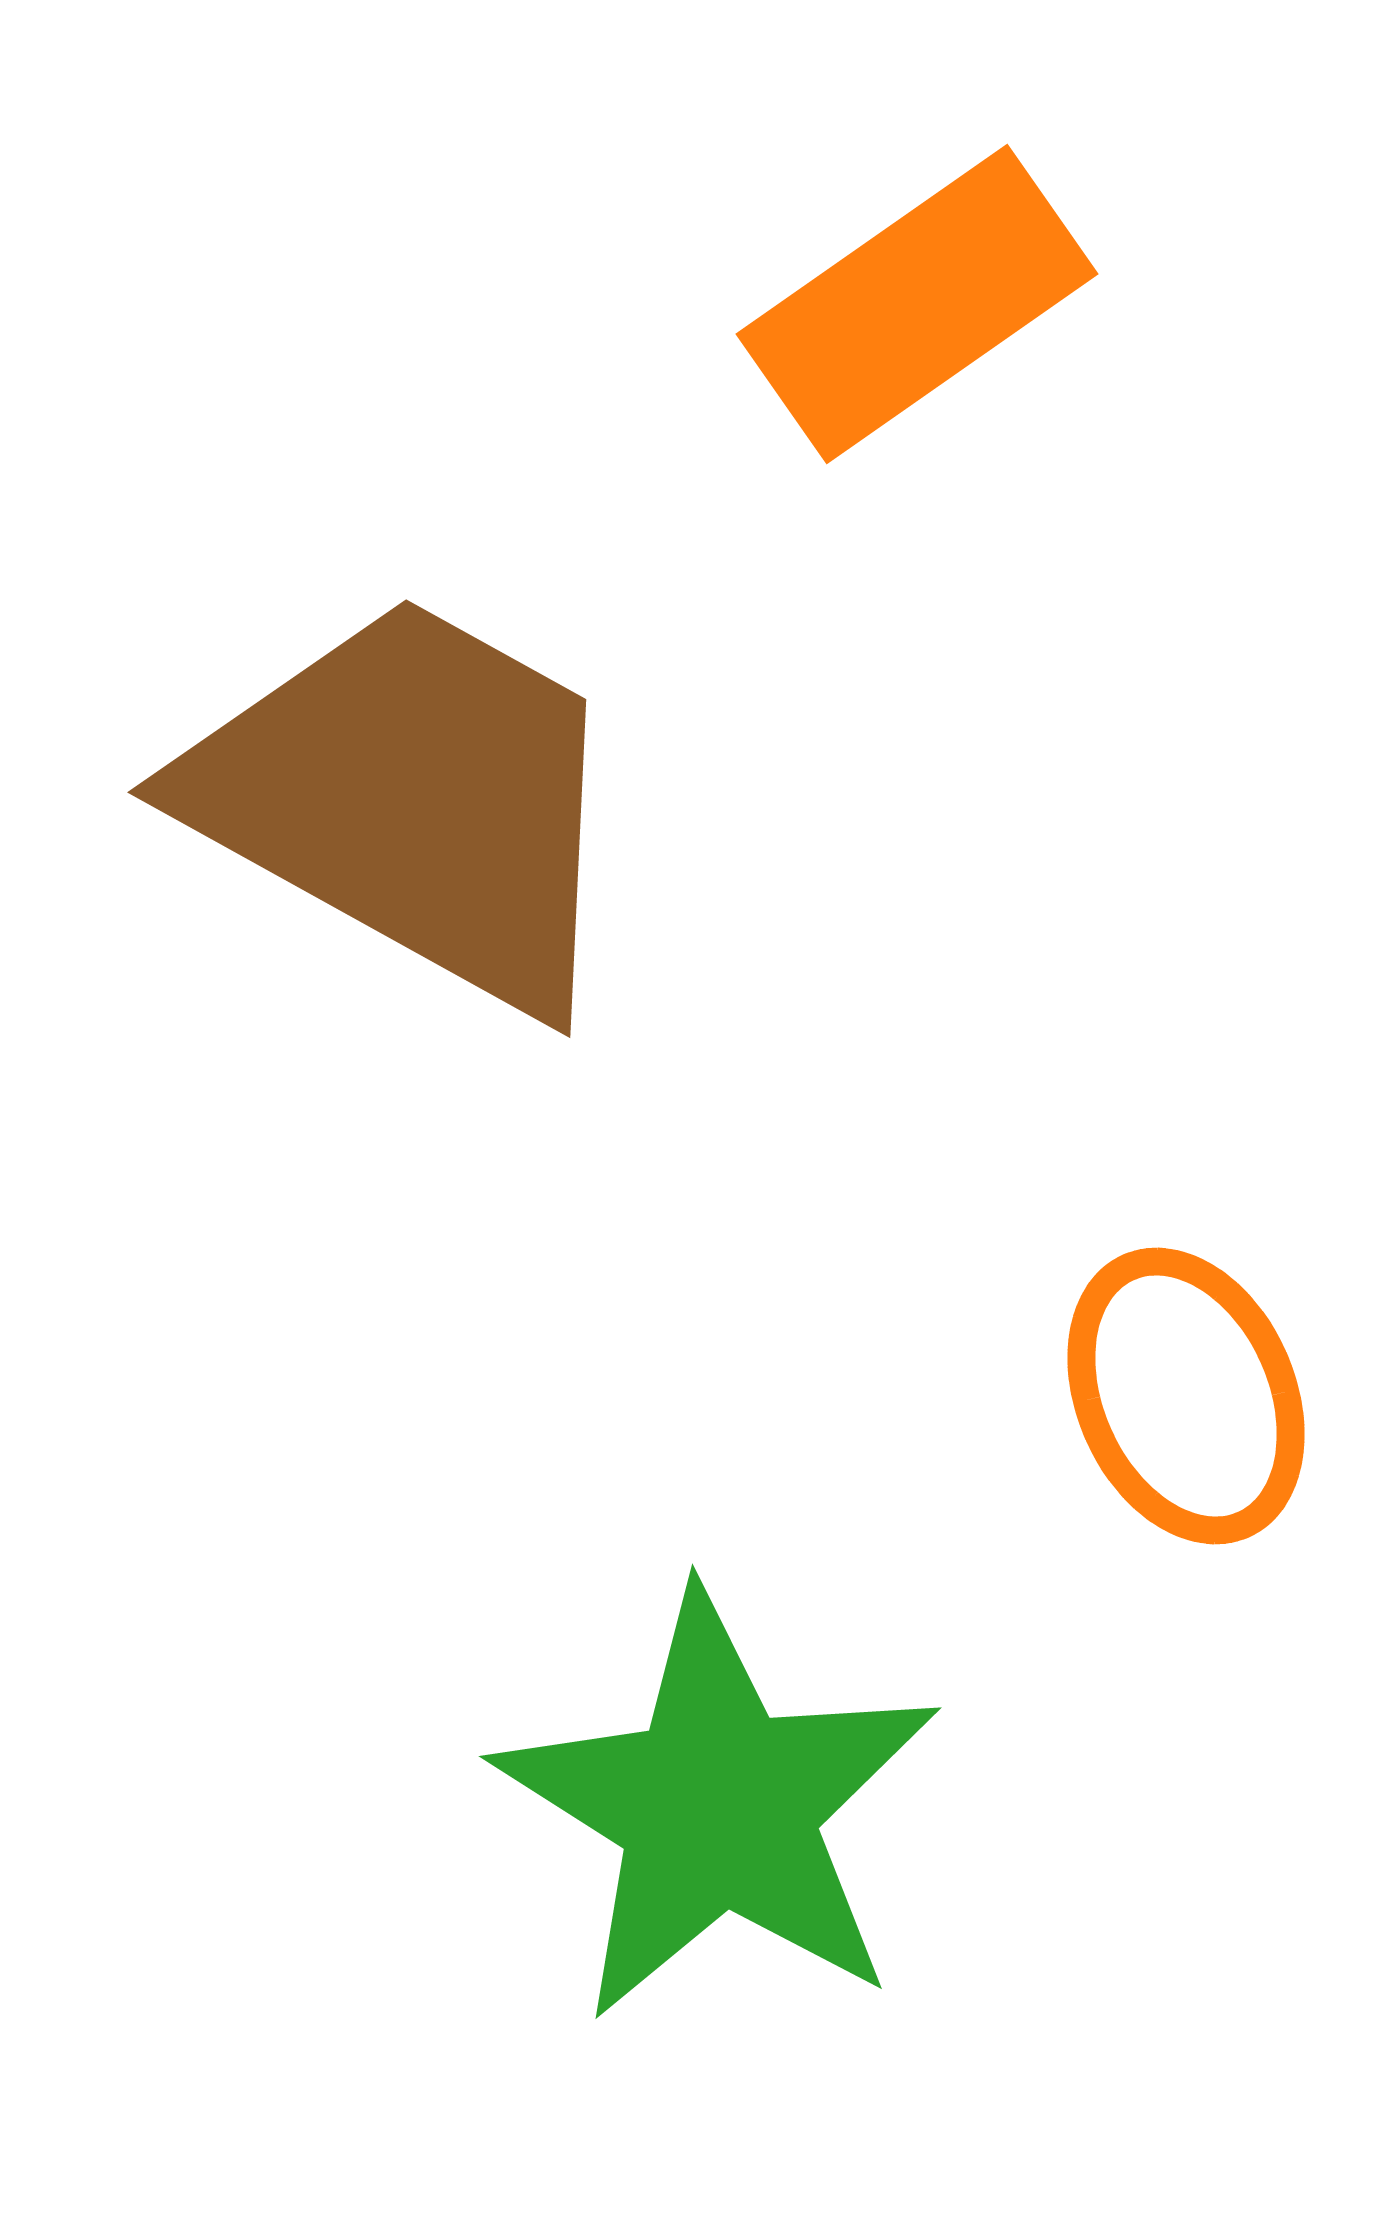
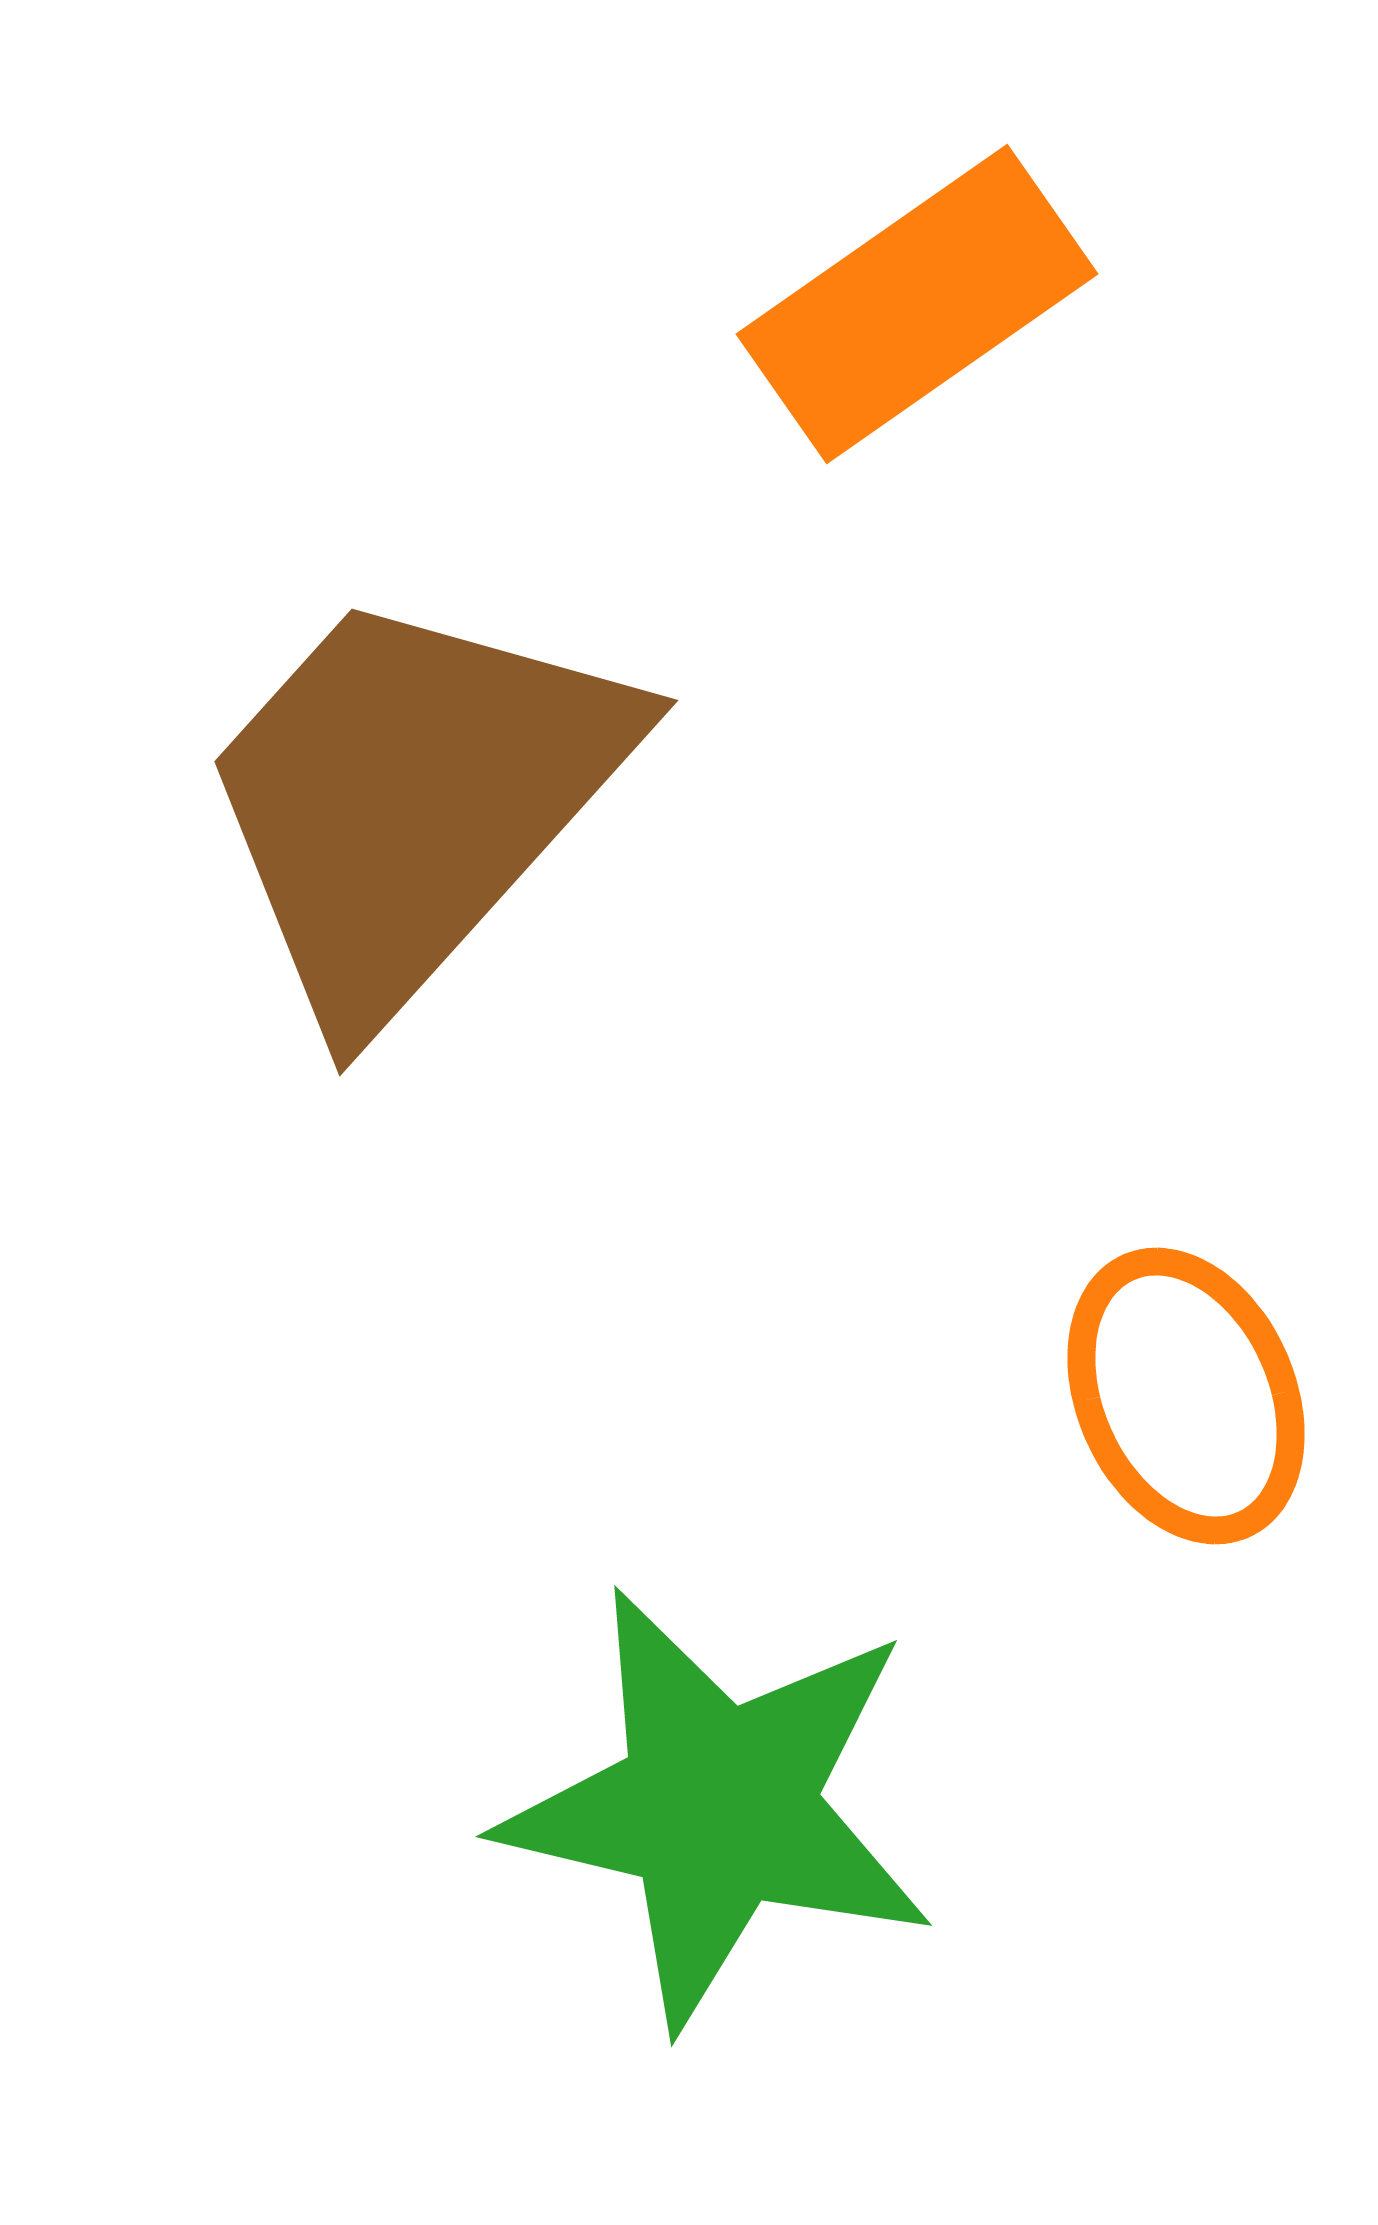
brown trapezoid: rotated 77 degrees counterclockwise
green star: rotated 19 degrees counterclockwise
